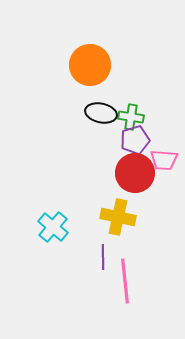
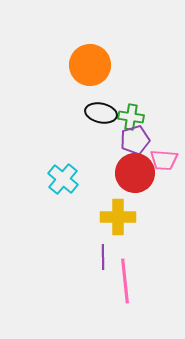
yellow cross: rotated 12 degrees counterclockwise
cyan cross: moved 10 px right, 48 px up
